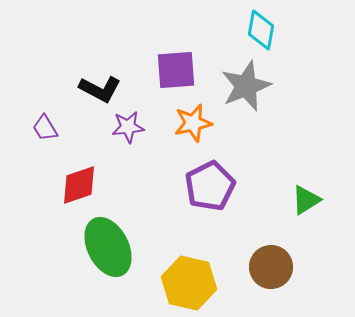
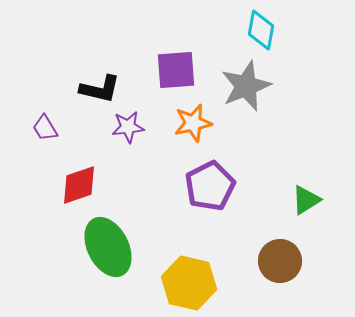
black L-shape: rotated 15 degrees counterclockwise
brown circle: moved 9 px right, 6 px up
